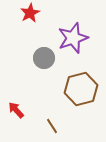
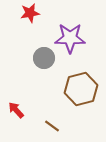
red star: rotated 18 degrees clockwise
purple star: moved 3 px left; rotated 20 degrees clockwise
brown line: rotated 21 degrees counterclockwise
